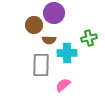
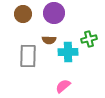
brown circle: moved 11 px left, 11 px up
green cross: moved 1 px down
cyan cross: moved 1 px right, 1 px up
gray rectangle: moved 13 px left, 9 px up
pink semicircle: moved 1 px down
